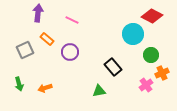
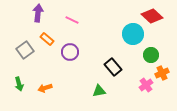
red diamond: rotated 15 degrees clockwise
gray square: rotated 12 degrees counterclockwise
